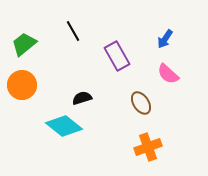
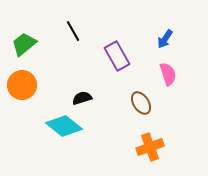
pink semicircle: rotated 150 degrees counterclockwise
orange cross: moved 2 px right
